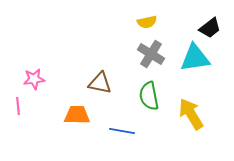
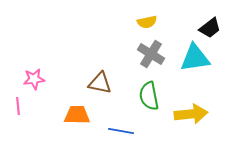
yellow arrow: rotated 116 degrees clockwise
blue line: moved 1 px left
